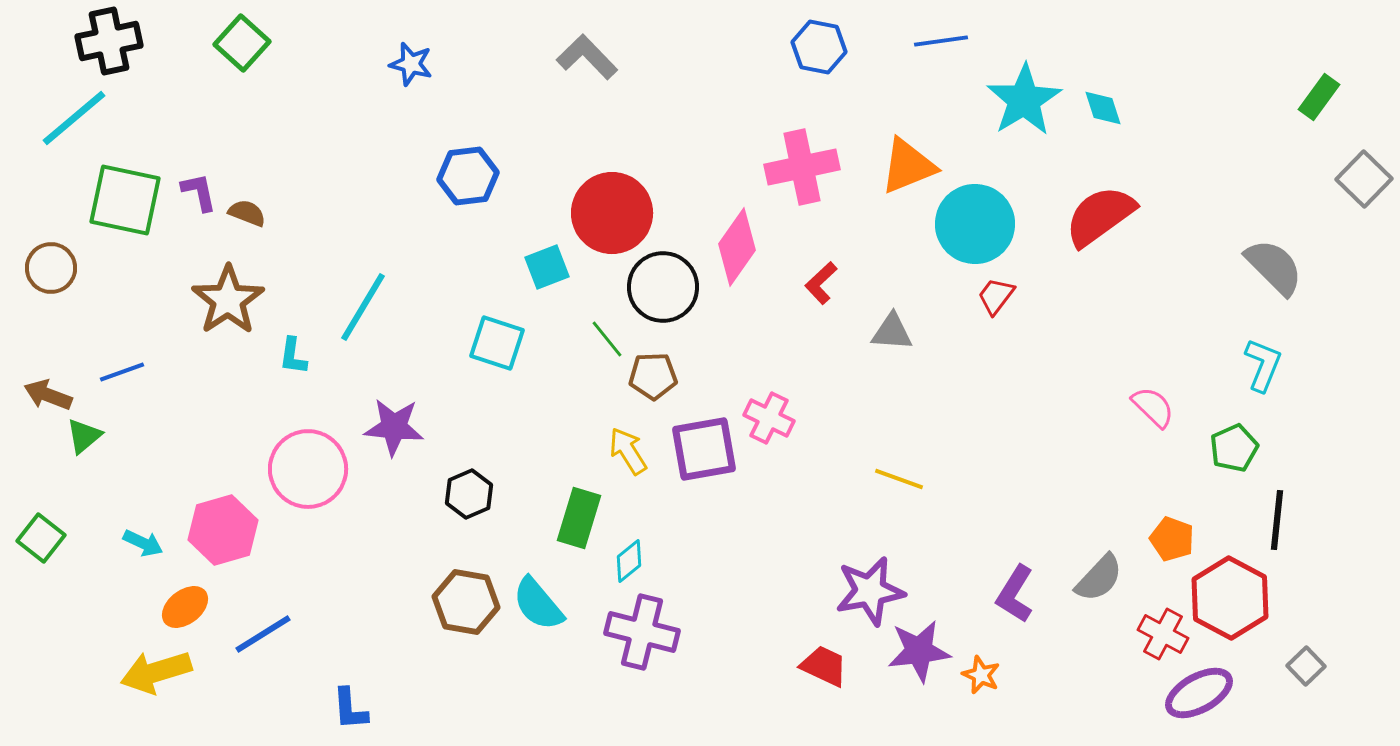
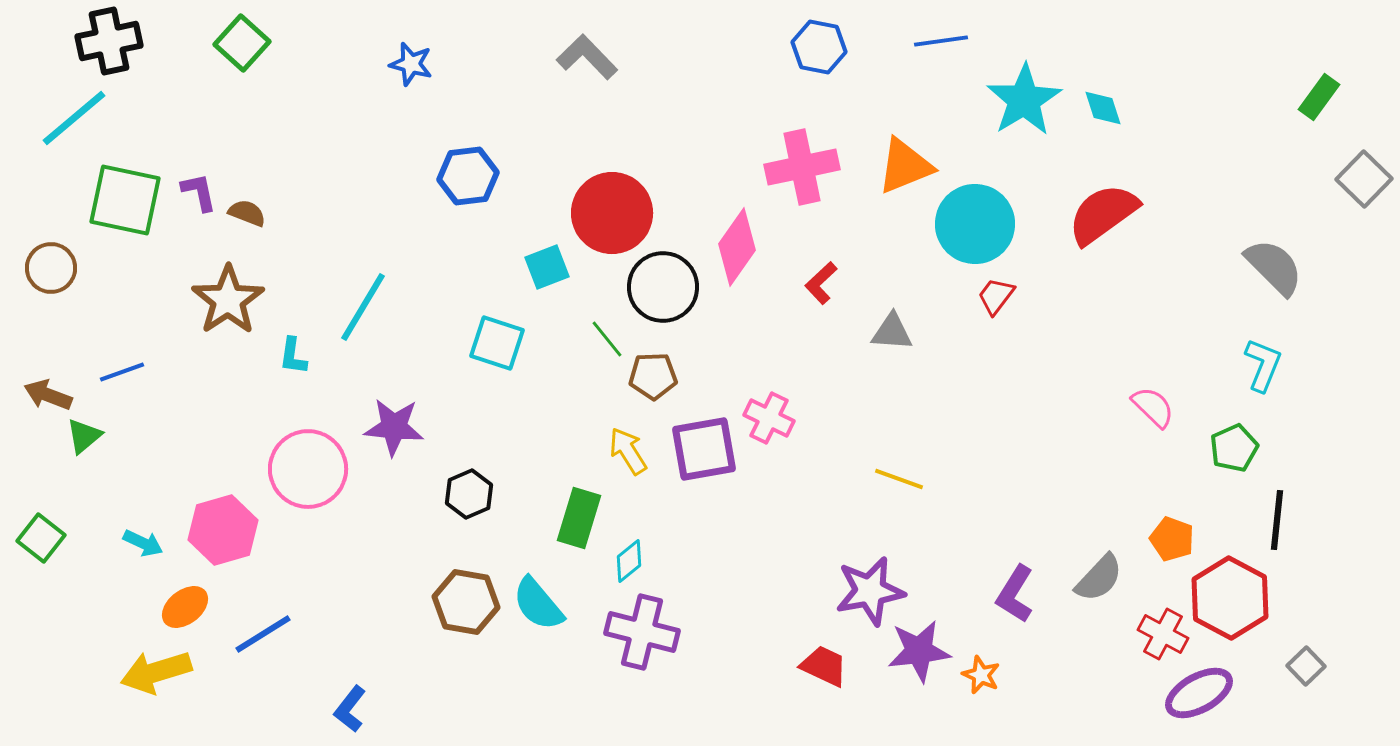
orange triangle at (908, 166): moved 3 px left
red semicircle at (1100, 216): moved 3 px right, 2 px up
blue L-shape at (350, 709): rotated 42 degrees clockwise
